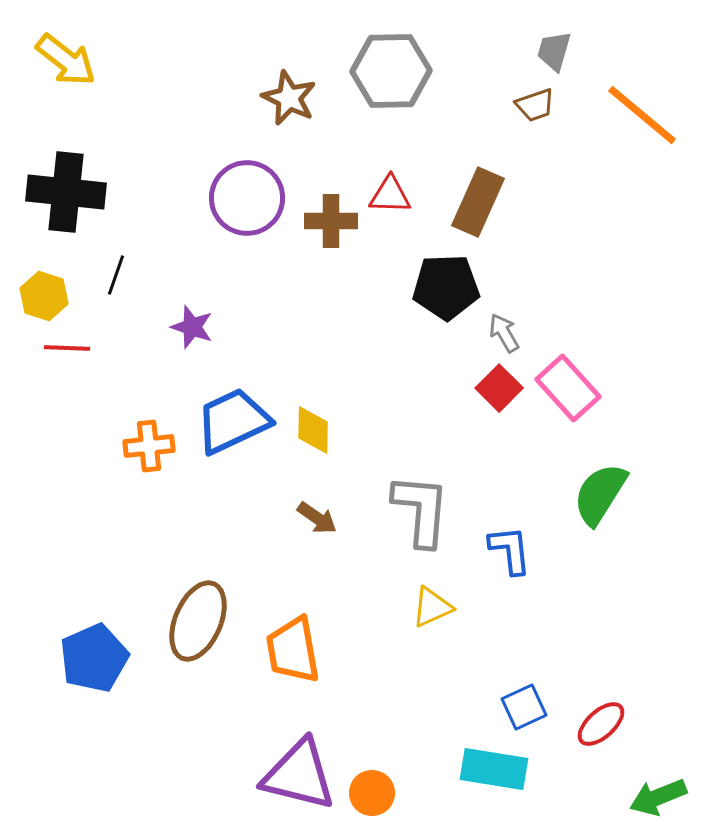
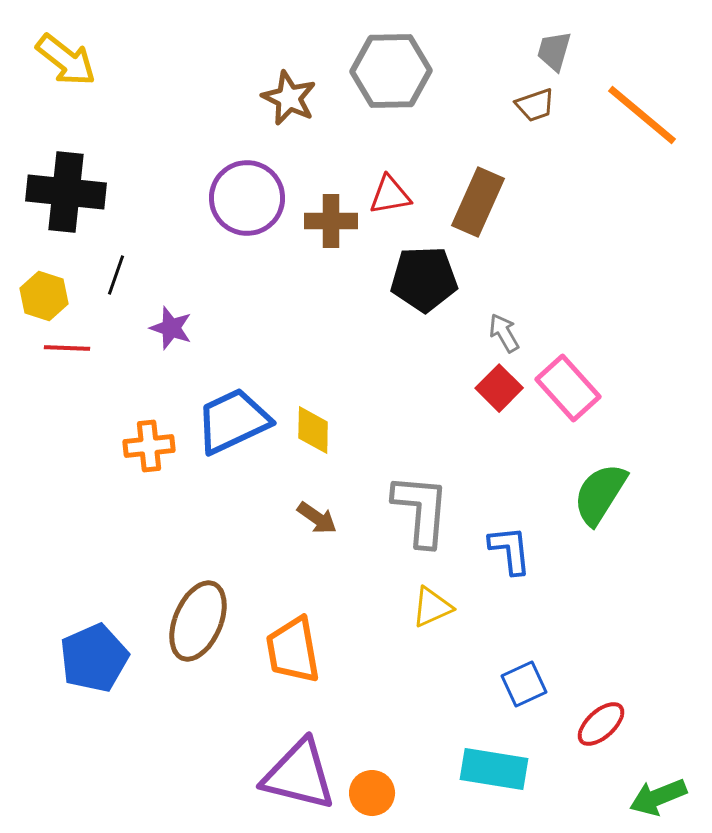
red triangle: rotated 12 degrees counterclockwise
black pentagon: moved 22 px left, 8 px up
purple star: moved 21 px left, 1 px down
blue square: moved 23 px up
